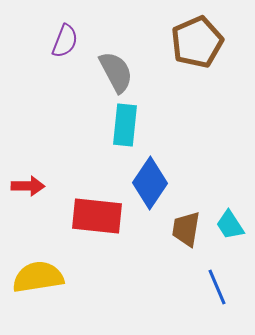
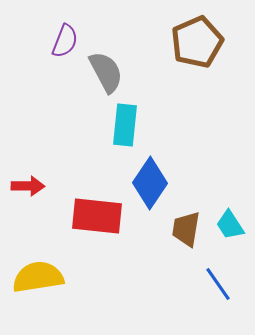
gray semicircle: moved 10 px left
blue line: moved 1 px right, 3 px up; rotated 12 degrees counterclockwise
